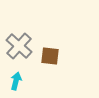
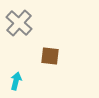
gray cross: moved 23 px up
